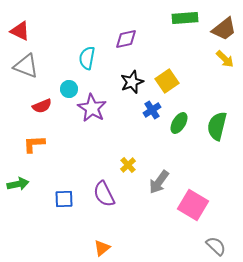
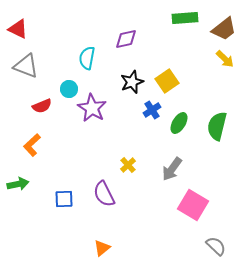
red triangle: moved 2 px left, 2 px up
orange L-shape: moved 2 px left, 1 px down; rotated 40 degrees counterclockwise
gray arrow: moved 13 px right, 13 px up
